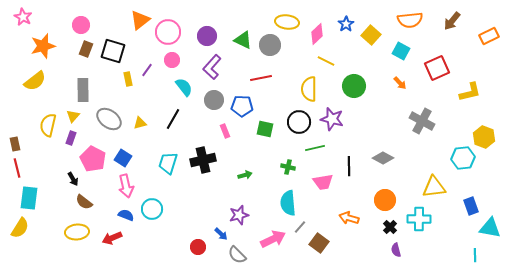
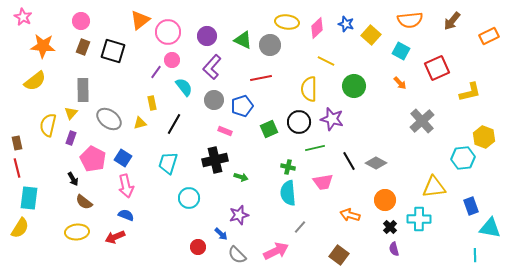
blue star at (346, 24): rotated 21 degrees counterclockwise
pink circle at (81, 25): moved 4 px up
pink diamond at (317, 34): moved 6 px up
orange star at (43, 46): rotated 20 degrees clockwise
brown rectangle at (86, 49): moved 3 px left, 2 px up
purple line at (147, 70): moved 9 px right, 2 px down
yellow rectangle at (128, 79): moved 24 px right, 24 px down
blue pentagon at (242, 106): rotated 20 degrees counterclockwise
yellow triangle at (73, 116): moved 2 px left, 3 px up
black line at (173, 119): moved 1 px right, 5 px down
gray cross at (422, 121): rotated 20 degrees clockwise
green square at (265, 129): moved 4 px right; rotated 36 degrees counterclockwise
pink rectangle at (225, 131): rotated 48 degrees counterclockwise
brown rectangle at (15, 144): moved 2 px right, 1 px up
gray diamond at (383, 158): moved 7 px left, 5 px down
black cross at (203, 160): moved 12 px right
black line at (349, 166): moved 5 px up; rotated 30 degrees counterclockwise
green arrow at (245, 175): moved 4 px left, 2 px down; rotated 32 degrees clockwise
cyan semicircle at (288, 203): moved 10 px up
cyan circle at (152, 209): moved 37 px right, 11 px up
orange arrow at (349, 218): moved 1 px right, 3 px up
red arrow at (112, 238): moved 3 px right, 1 px up
pink arrow at (273, 239): moved 3 px right, 12 px down
brown square at (319, 243): moved 20 px right, 12 px down
purple semicircle at (396, 250): moved 2 px left, 1 px up
